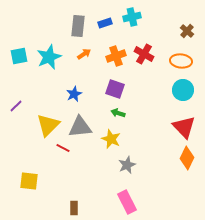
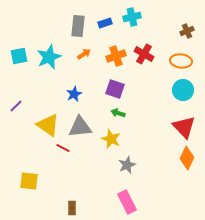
brown cross: rotated 24 degrees clockwise
yellow triangle: rotated 40 degrees counterclockwise
brown rectangle: moved 2 px left
